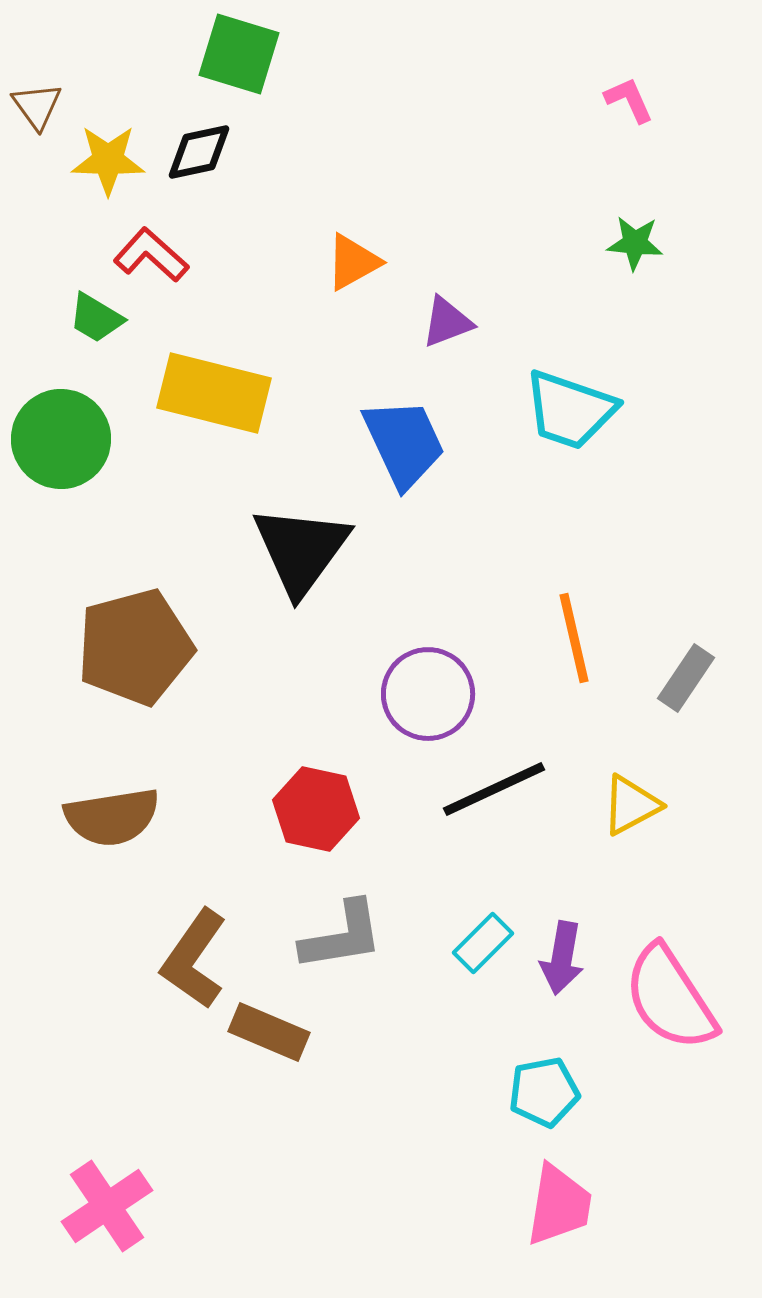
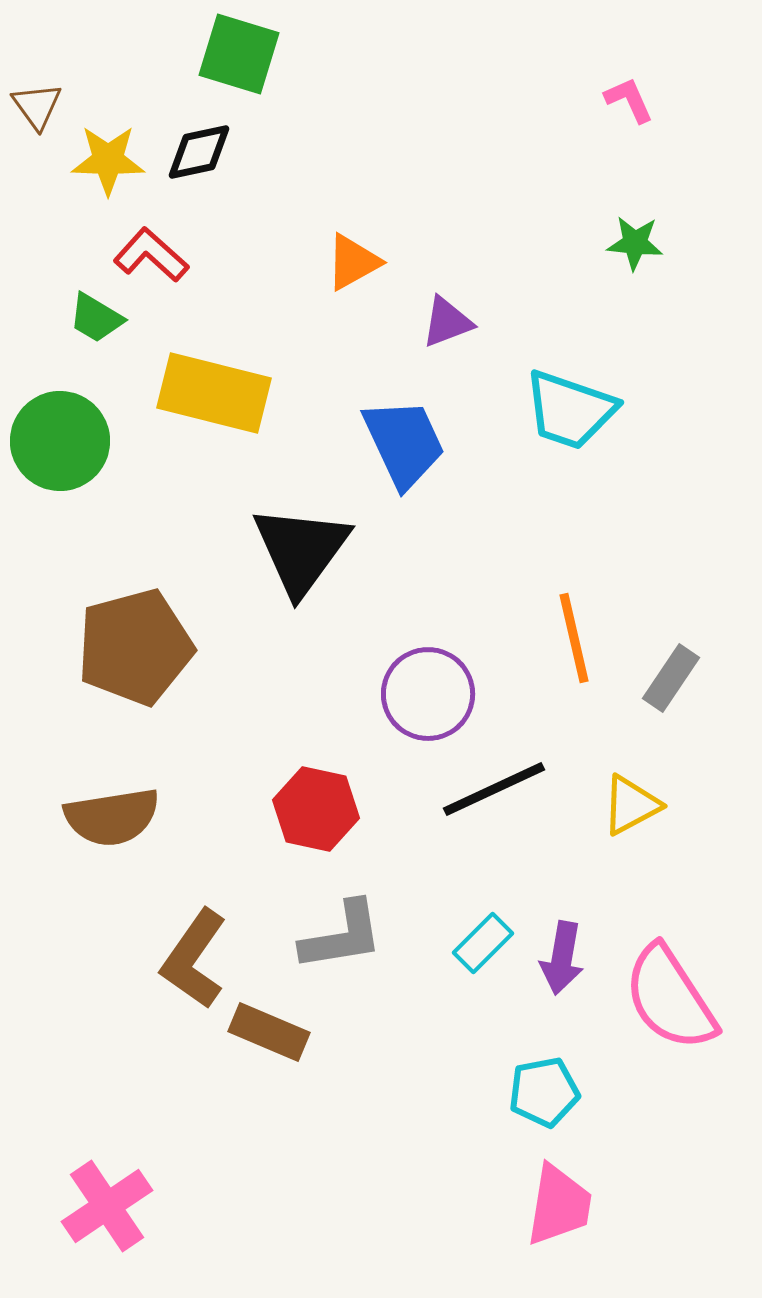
green circle: moved 1 px left, 2 px down
gray rectangle: moved 15 px left
